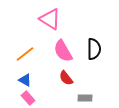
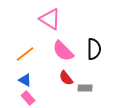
pink semicircle: rotated 15 degrees counterclockwise
gray rectangle: moved 10 px up
